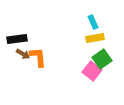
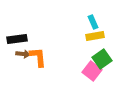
yellow rectangle: moved 2 px up
brown arrow: rotated 24 degrees counterclockwise
